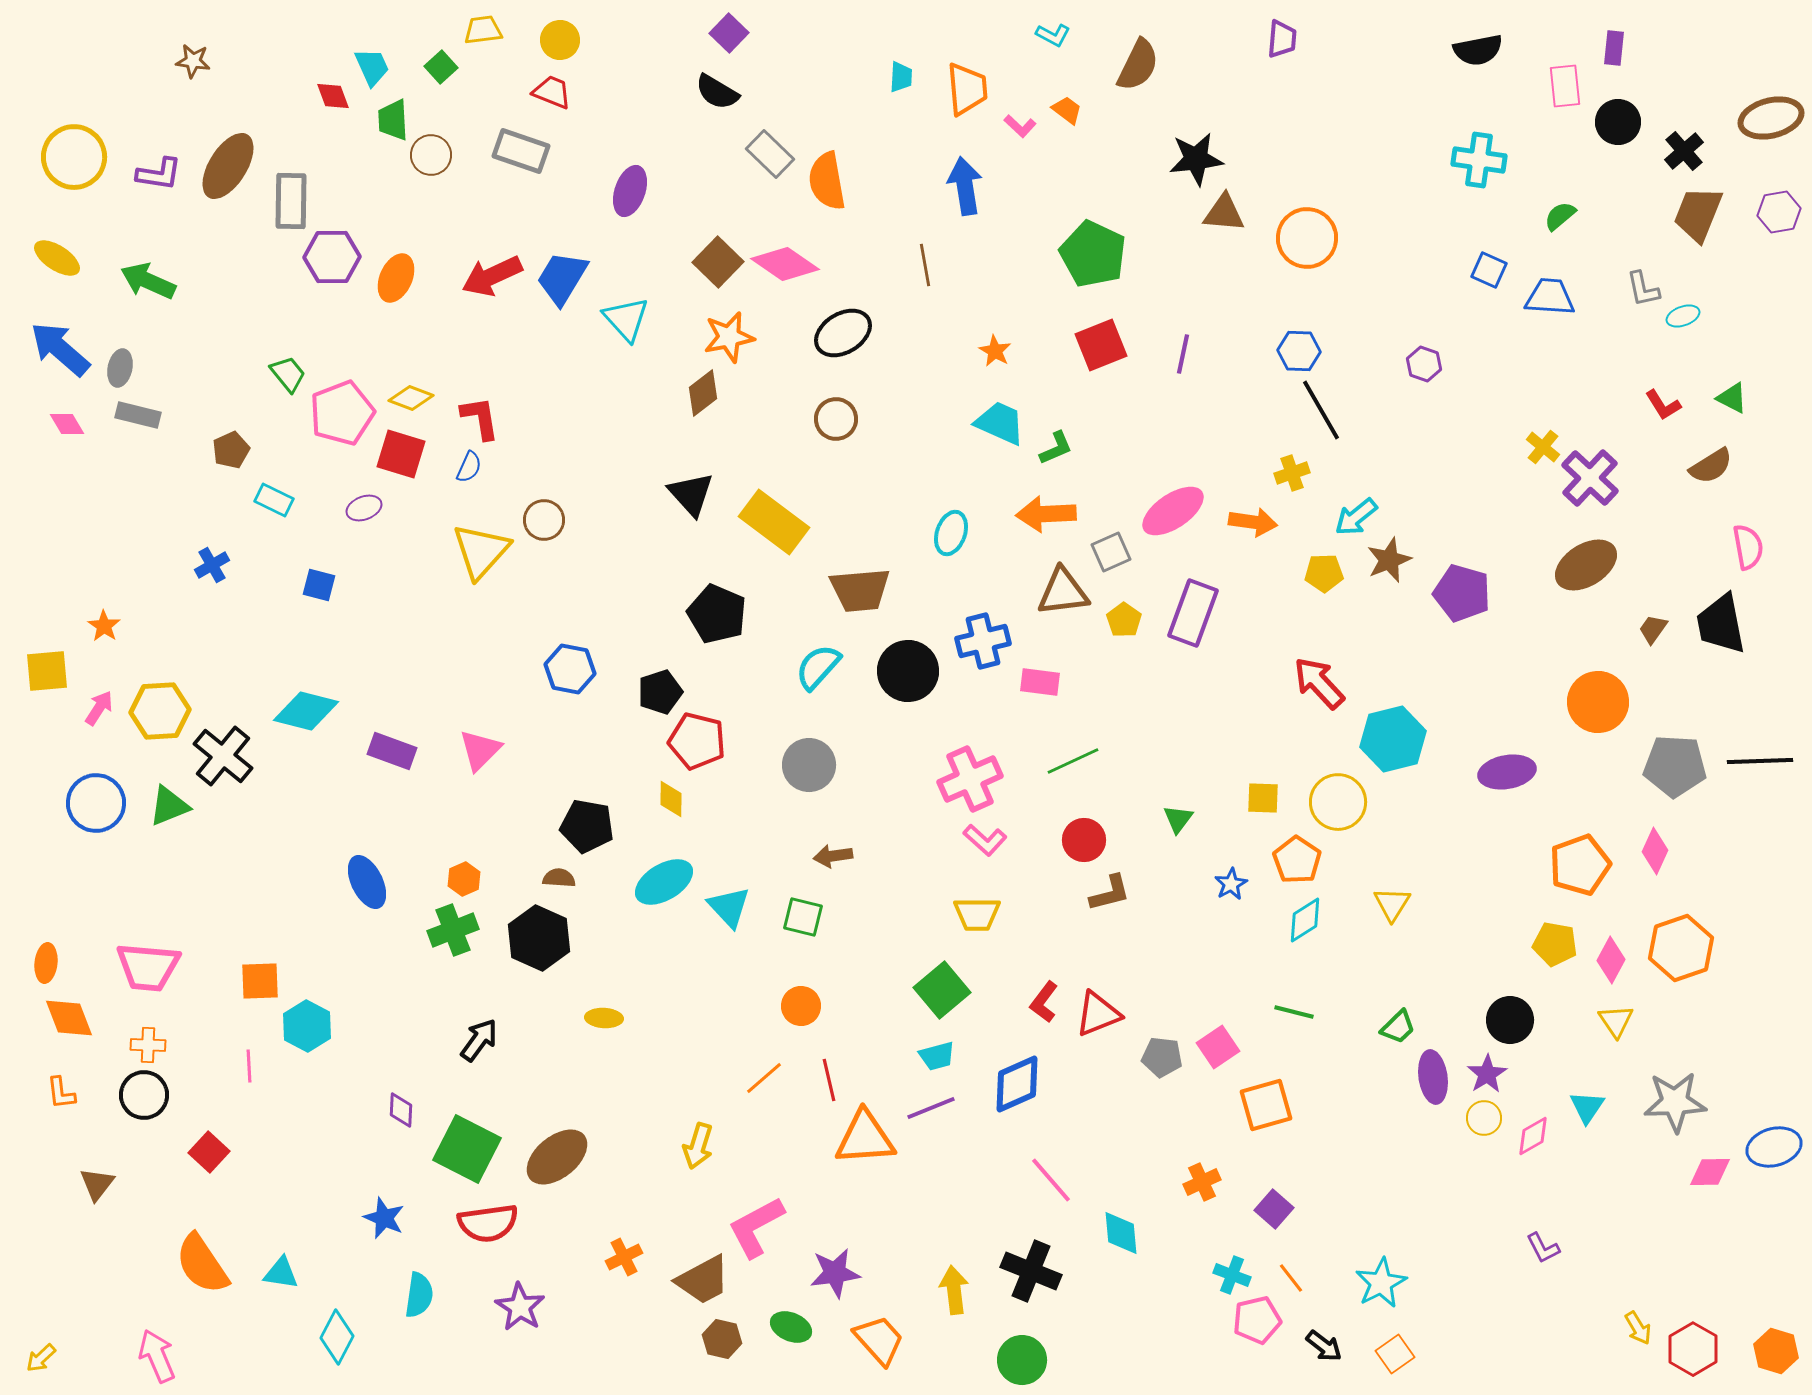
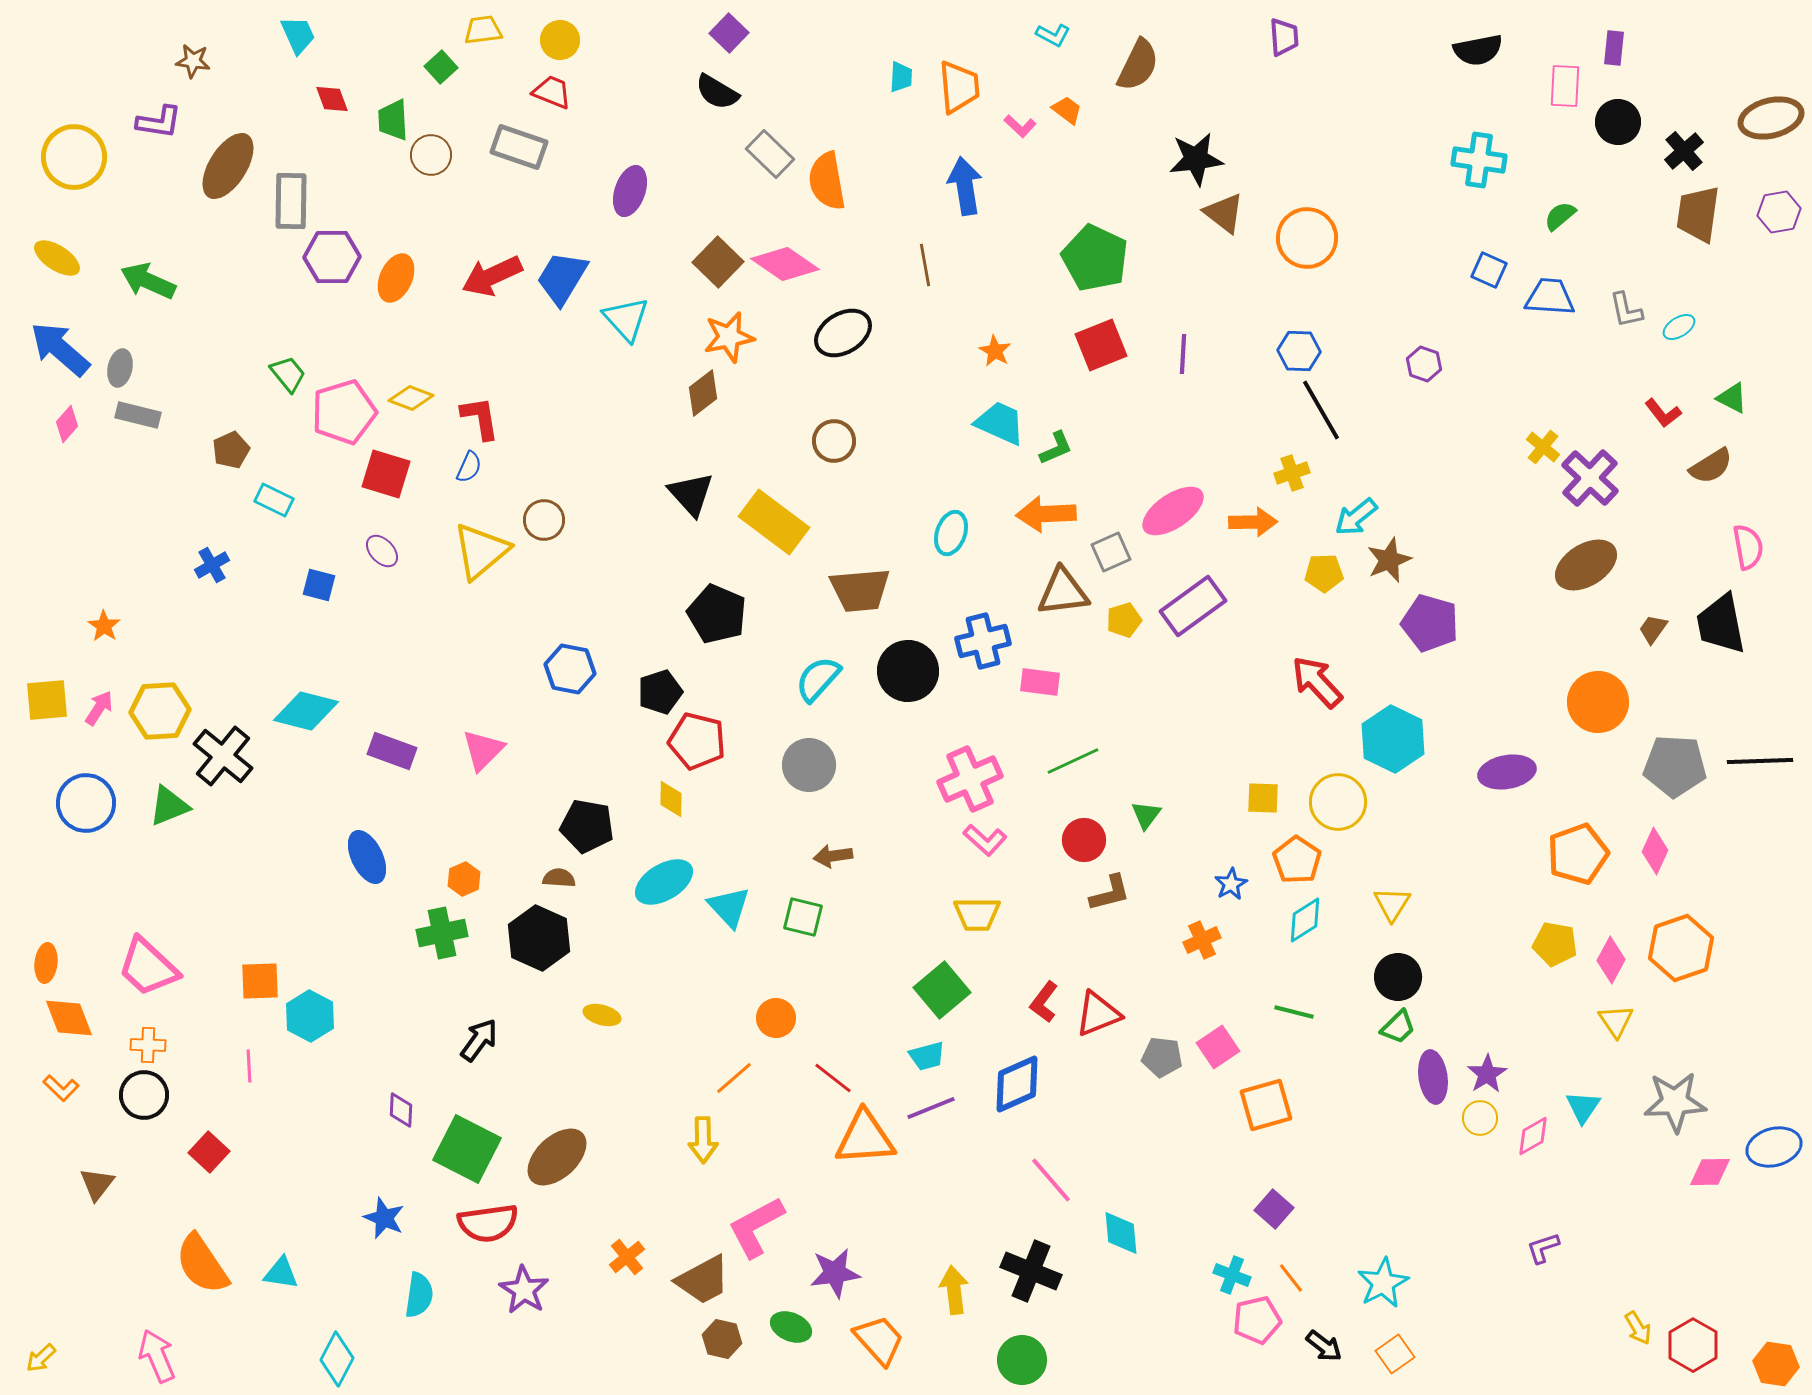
purple trapezoid at (1282, 39): moved 2 px right, 2 px up; rotated 9 degrees counterclockwise
cyan trapezoid at (372, 67): moved 74 px left, 32 px up
pink rectangle at (1565, 86): rotated 9 degrees clockwise
orange trapezoid at (967, 89): moved 8 px left, 2 px up
red diamond at (333, 96): moved 1 px left, 3 px down
gray rectangle at (521, 151): moved 2 px left, 4 px up
purple L-shape at (159, 174): moved 52 px up
brown triangle at (1224, 213): rotated 33 degrees clockwise
brown trapezoid at (1698, 214): rotated 14 degrees counterclockwise
green pentagon at (1093, 254): moved 2 px right, 4 px down
gray L-shape at (1643, 289): moved 17 px left, 21 px down
cyan ellipse at (1683, 316): moved 4 px left, 11 px down; rotated 12 degrees counterclockwise
purple line at (1183, 354): rotated 9 degrees counterclockwise
red L-shape at (1663, 405): moved 8 px down; rotated 6 degrees counterclockwise
pink pentagon at (342, 413): moved 2 px right, 1 px up; rotated 4 degrees clockwise
brown circle at (836, 419): moved 2 px left, 22 px down
pink diamond at (67, 424): rotated 72 degrees clockwise
red square at (401, 454): moved 15 px left, 20 px down
purple ellipse at (364, 508): moved 18 px right, 43 px down; rotated 68 degrees clockwise
orange arrow at (1253, 522): rotated 9 degrees counterclockwise
yellow triangle at (481, 551): rotated 8 degrees clockwise
purple pentagon at (1462, 593): moved 32 px left, 30 px down
purple rectangle at (1193, 613): moved 7 px up; rotated 34 degrees clockwise
yellow pentagon at (1124, 620): rotated 20 degrees clockwise
cyan semicircle at (818, 667): moved 12 px down
yellow square at (47, 671): moved 29 px down
red arrow at (1319, 683): moved 2 px left, 1 px up
cyan hexagon at (1393, 739): rotated 20 degrees counterclockwise
pink triangle at (480, 750): moved 3 px right
blue circle at (96, 803): moved 10 px left
green triangle at (1178, 819): moved 32 px left, 4 px up
orange pentagon at (1580, 865): moved 2 px left, 11 px up
blue ellipse at (367, 882): moved 25 px up
green cross at (453, 930): moved 11 px left, 3 px down; rotated 9 degrees clockwise
pink trapezoid at (148, 967): rotated 38 degrees clockwise
orange circle at (801, 1006): moved 25 px left, 12 px down
yellow ellipse at (604, 1018): moved 2 px left, 3 px up; rotated 12 degrees clockwise
black circle at (1510, 1020): moved 112 px left, 43 px up
cyan hexagon at (307, 1026): moved 3 px right, 10 px up
cyan trapezoid at (937, 1056): moved 10 px left
orange line at (764, 1078): moved 30 px left
red line at (829, 1080): moved 4 px right, 2 px up; rotated 39 degrees counterclockwise
orange L-shape at (61, 1093): moved 5 px up; rotated 39 degrees counterclockwise
cyan triangle at (1587, 1107): moved 4 px left
yellow circle at (1484, 1118): moved 4 px left
yellow arrow at (698, 1146): moved 5 px right, 6 px up; rotated 18 degrees counterclockwise
brown ellipse at (557, 1157): rotated 4 degrees counterclockwise
orange cross at (1202, 1182): moved 242 px up
purple L-shape at (1543, 1248): rotated 99 degrees clockwise
orange cross at (624, 1257): moved 3 px right; rotated 12 degrees counterclockwise
cyan star at (1381, 1283): moved 2 px right
purple star at (520, 1307): moved 4 px right, 17 px up
cyan diamond at (337, 1337): moved 22 px down
red hexagon at (1693, 1349): moved 4 px up
orange hexagon at (1776, 1351): moved 13 px down; rotated 9 degrees counterclockwise
